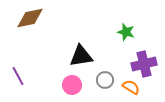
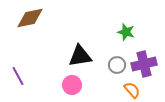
black triangle: moved 1 px left
gray circle: moved 12 px right, 15 px up
orange semicircle: moved 1 px right, 3 px down; rotated 18 degrees clockwise
